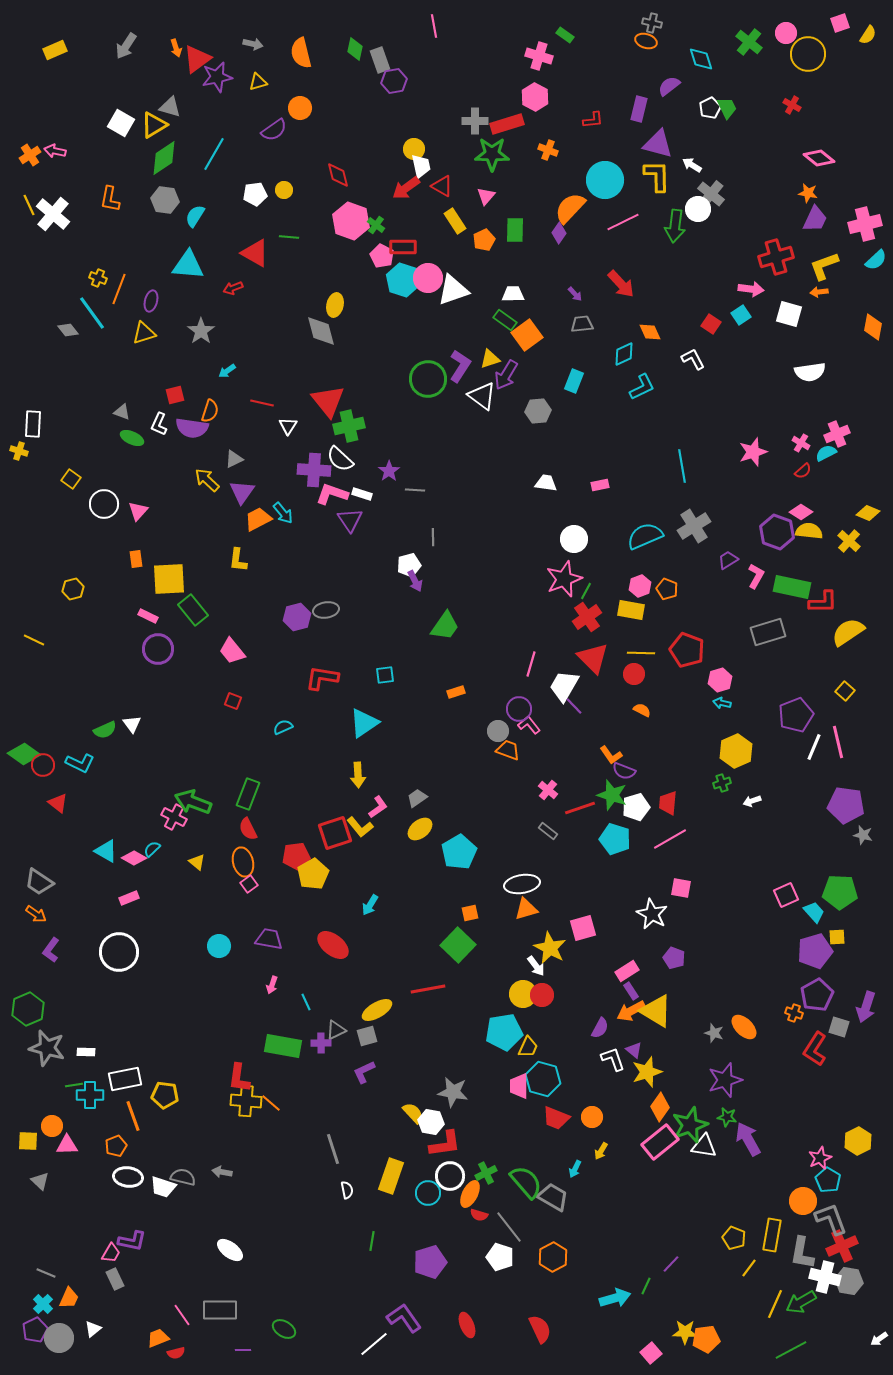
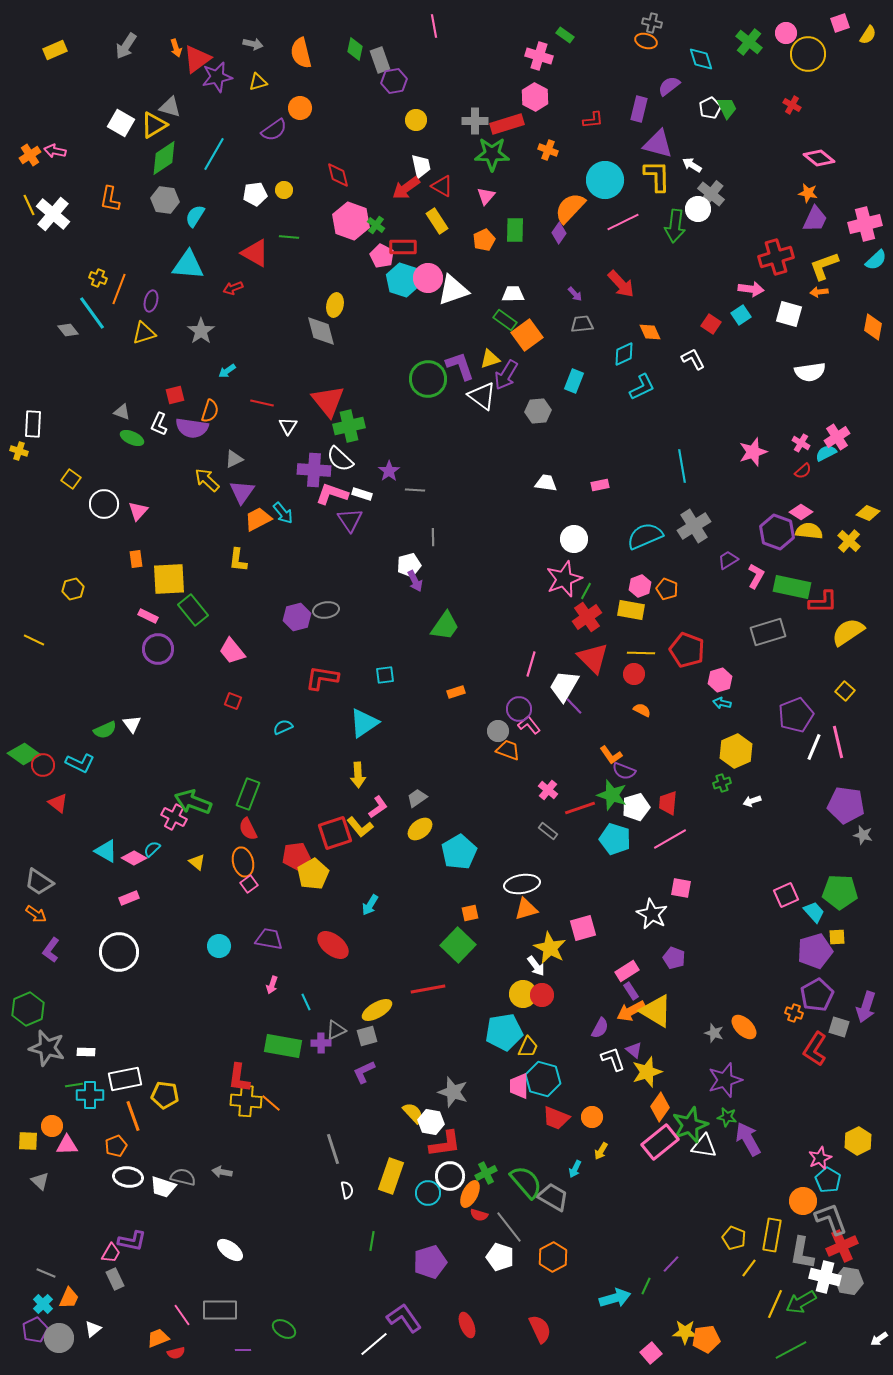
yellow circle at (414, 149): moved 2 px right, 29 px up
yellow rectangle at (455, 221): moved 18 px left
purple L-shape at (460, 366): rotated 52 degrees counterclockwise
pink cross at (837, 434): moved 3 px down; rotated 10 degrees counterclockwise
gray star at (453, 1092): rotated 8 degrees clockwise
